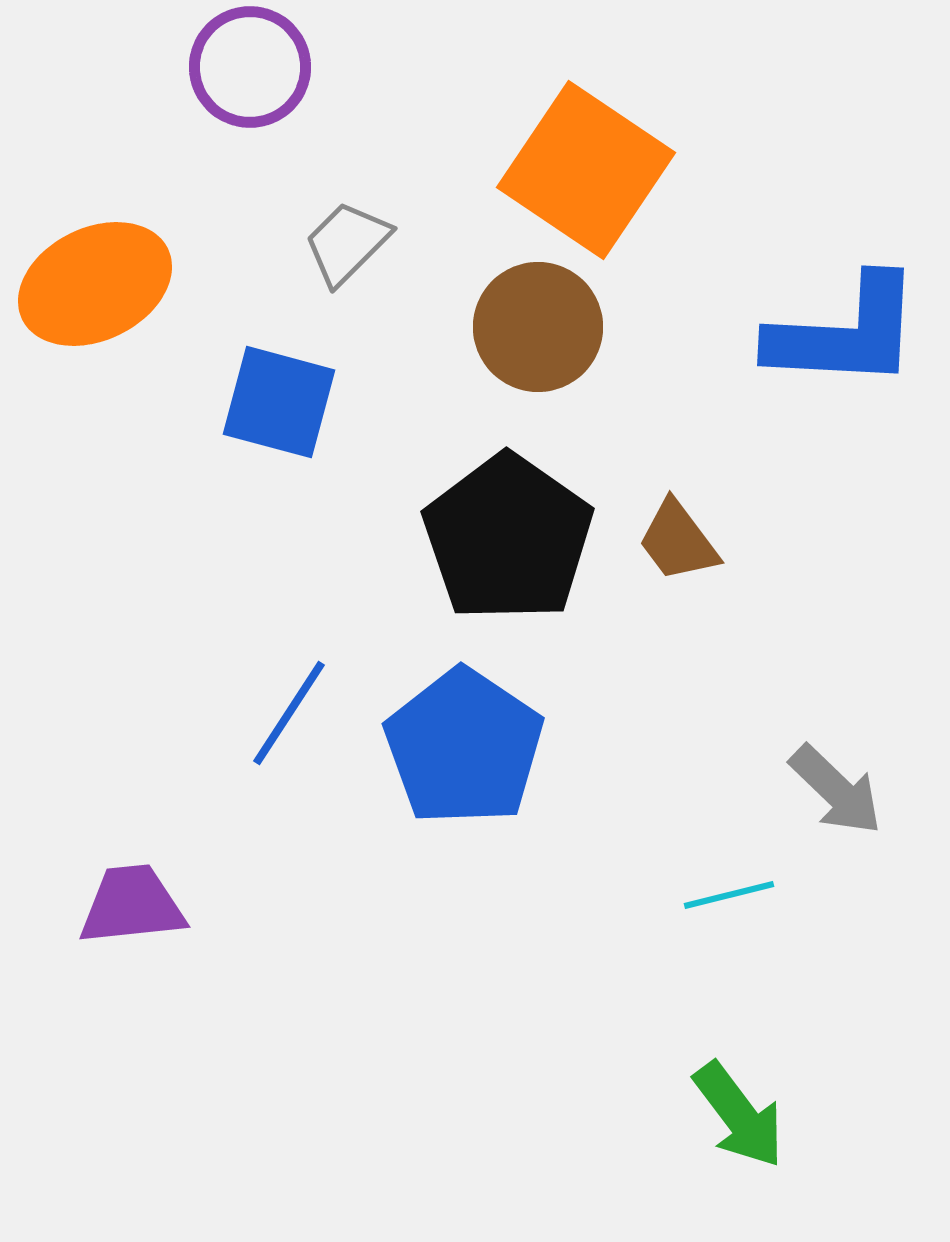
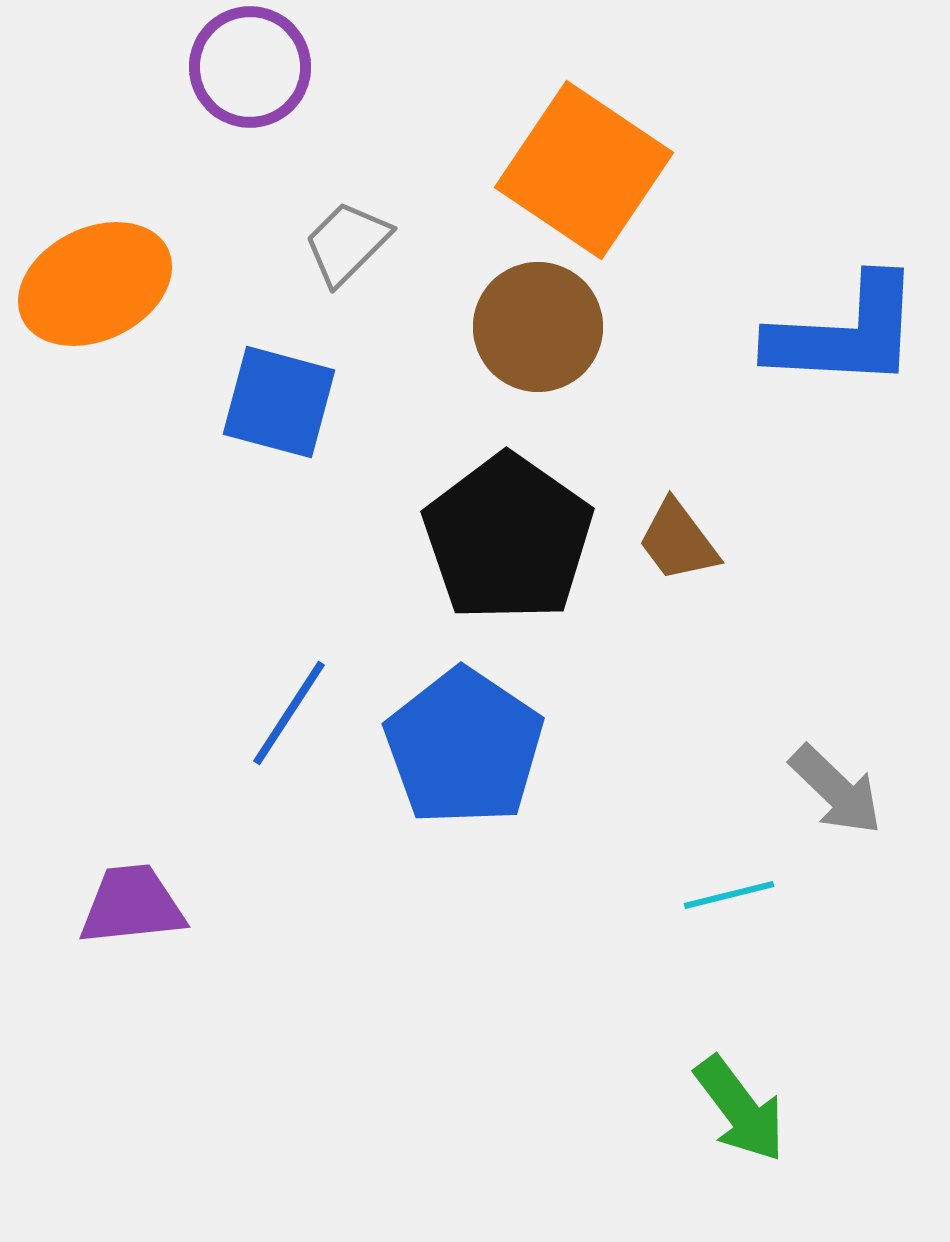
orange square: moved 2 px left
green arrow: moved 1 px right, 6 px up
